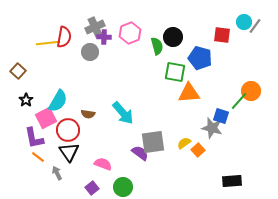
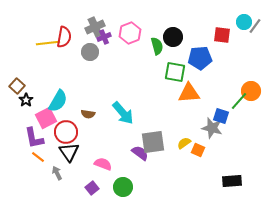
purple cross: rotated 24 degrees counterclockwise
blue pentagon: rotated 20 degrees counterclockwise
brown square: moved 1 px left, 15 px down
red circle: moved 2 px left, 2 px down
orange square: rotated 24 degrees counterclockwise
